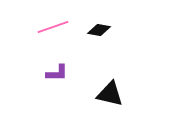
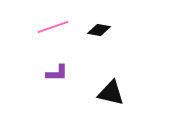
black triangle: moved 1 px right, 1 px up
